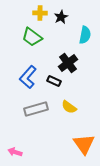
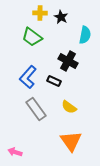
black star: rotated 16 degrees counterclockwise
black cross: moved 2 px up; rotated 24 degrees counterclockwise
gray rectangle: rotated 70 degrees clockwise
orange triangle: moved 13 px left, 3 px up
